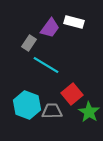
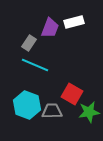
white rectangle: rotated 30 degrees counterclockwise
purple trapezoid: rotated 15 degrees counterclockwise
cyan line: moved 11 px left; rotated 8 degrees counterclockwise
red square: rotated 20 degrees counterclockwise
green star: rotated 30 degrees clockwise
